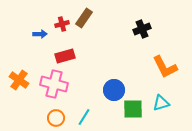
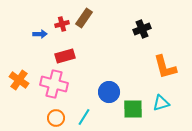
orange L-shape: rotated 12 degrees clockwise
blue circle: moved 5 px left, 2 px down
